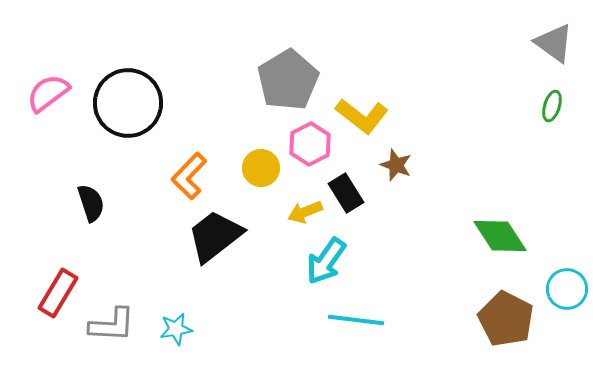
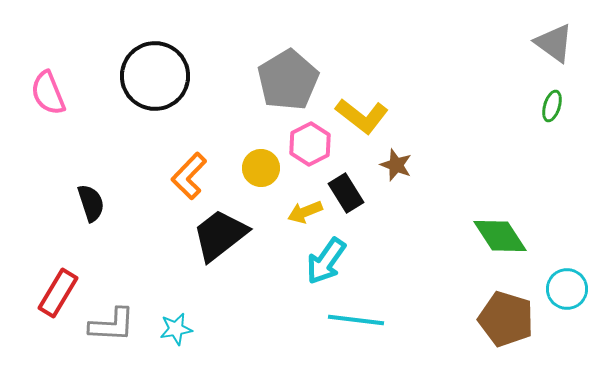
pink semicircle: rotated 75 degrees counterclockwise
black circle: moved 27 px right, 27 px up
black trapezoid: moved 5 px right, 1 px up
brown pentagon: rotated 10 degrees counterclockwise
